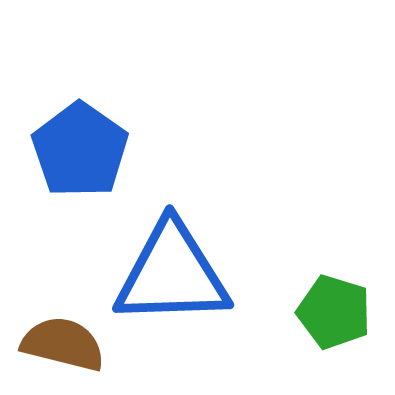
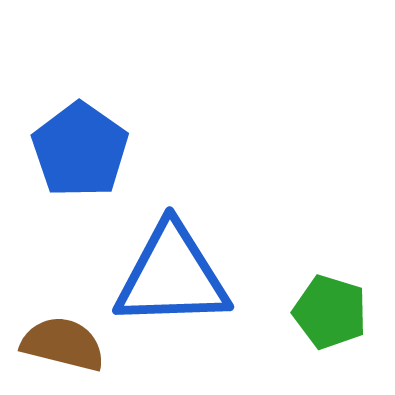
blue triangle: moved 2 px down
green pentagon: moved 4 px left
